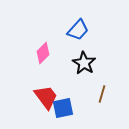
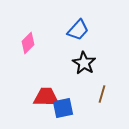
pink diamond: moved 15 px left, 10 px up
red trapezoid: rotated 52 degrees counterclockwise
